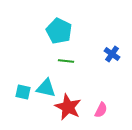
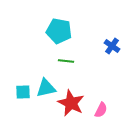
cyan pentagon: rotated 15 degrees counterclockwise
blue cross: moved 8 px up
cyan triangle: rotated 25 degrees counterclockwise
cyan square: rotated 14 degrees counterclockwise
red star: moved 3 px right, 4 px up
